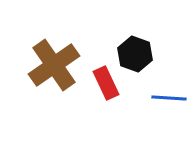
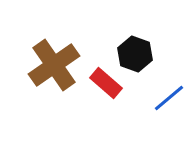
red rectangle: rotated 24 degrees counterclockwise
blue line: rotated 44 degrees counterclockwise
